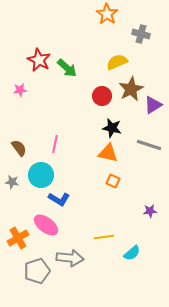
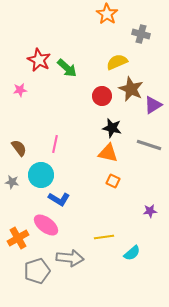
brown star: rotated 20 degrees counterclockwise
